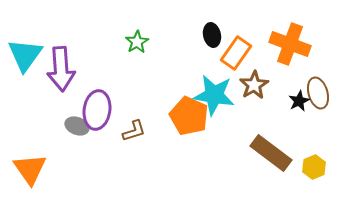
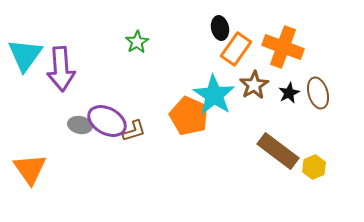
black ellipse: moved 8 px right, 7 px up
orange cross: moved 7 px left, 3 px down
orange rectangle: moved 4 px up
cyan star: rotated 24 degrees clockwise
black star: moved 10 px left, 8 px up
purple ellipse: moved 10 px right, 11 px down; rotated 69 degrees counterclockwise
gray ellipse: moved 3 px right, 1 px up; rotated 10 degrees counterclockwise
brown rectangle: moved 7 px right, 2 px up
